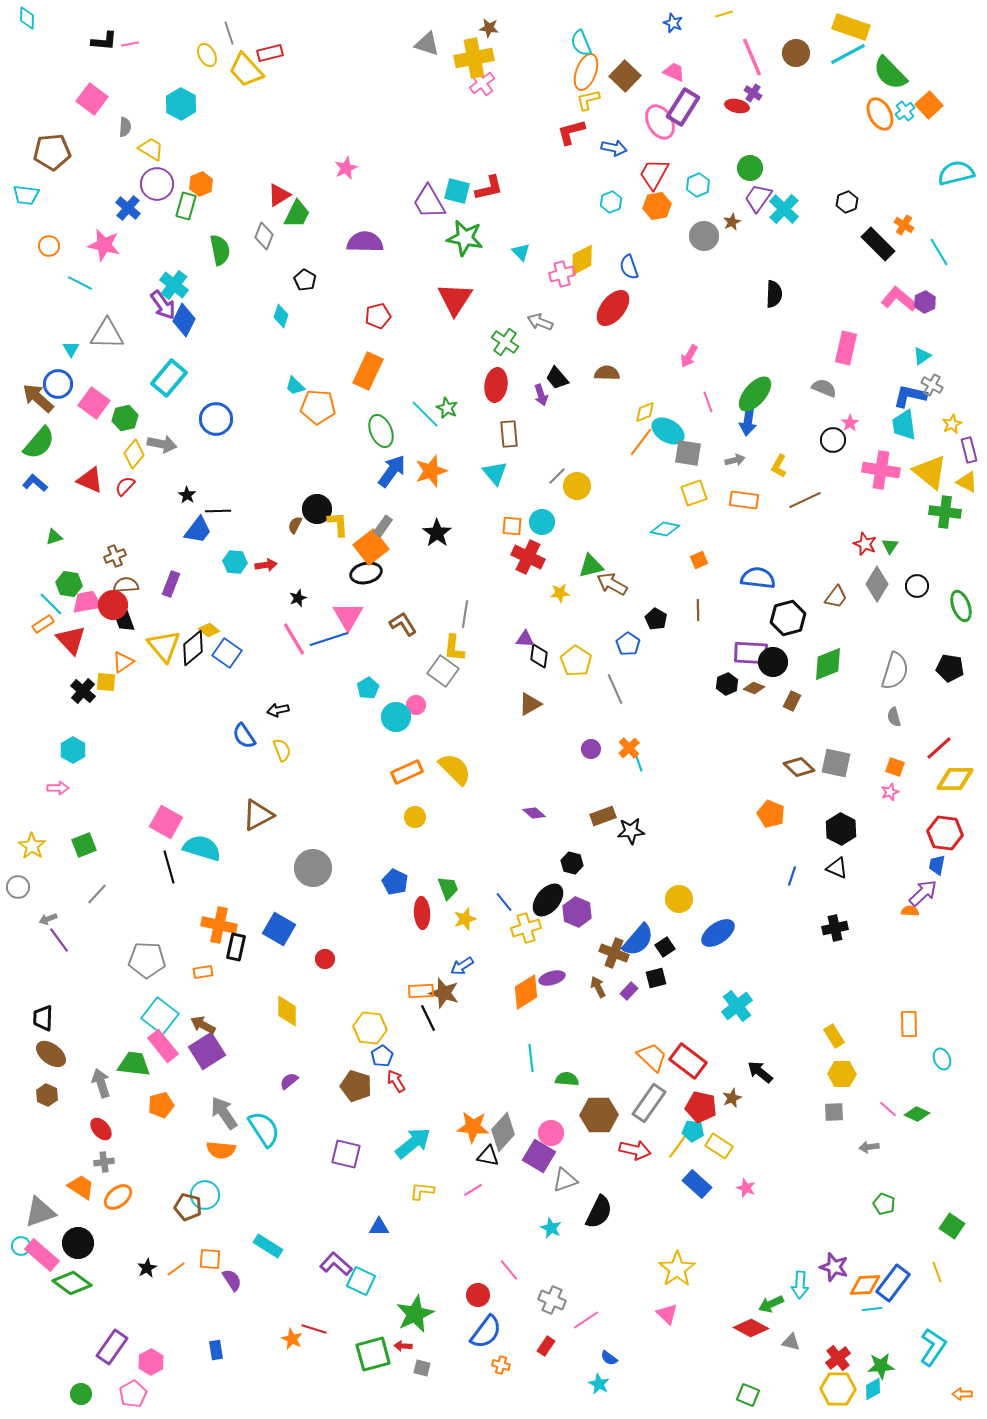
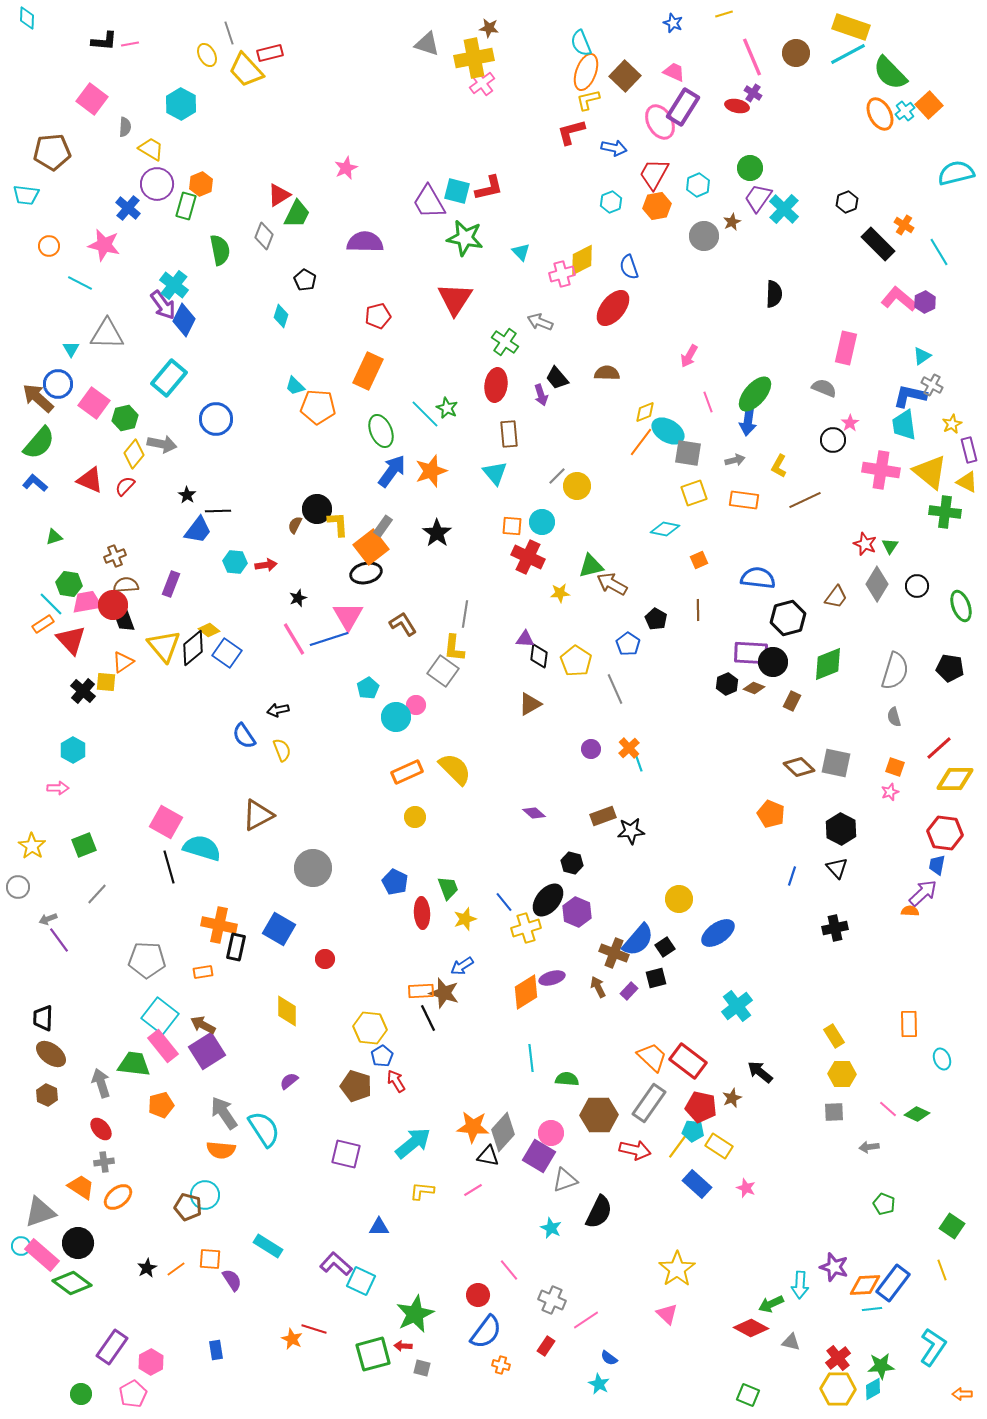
black triangle at (837, 868): rotated 25 degrees clockwise
yellow line at (937, 1272): moved 5 px right, 2 px up
